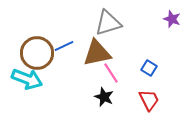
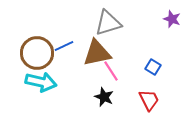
blue square: moved 4 px right, 1 px up
pink line: moved 2 px up
cyan arrow: moved 14 px right, 3 px down; rotated 8 degrees counterclockwise
